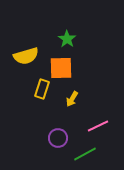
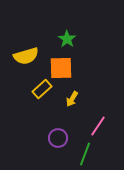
yellow rectangle: rotated 30 degrees clockwise
pink line: rotated 30 degrees counterclockwise
green line: rotated 40 degrees counterclockwise
